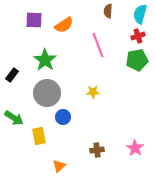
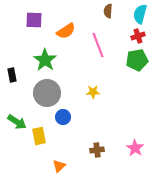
orange semicircle: moved 2 px right, 6 px down
black rectangle: rotated 48 degrees counterclockwise
green arrow: moved 3 px right, 4 px down
